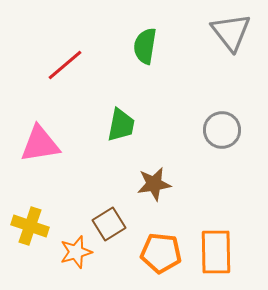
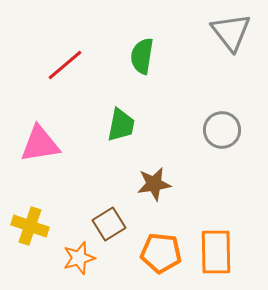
green semicircle: moved 3 px left, 10 px down
orange star: moved 3 px right, 6 px down
